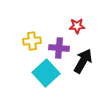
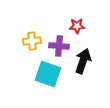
purple cross: moved 2 px up
black arrow: rotated 10 degrees counterclockwise
cyan square: moved 2 px right, 1 px down; rotated 28 degrees counterclockwise
